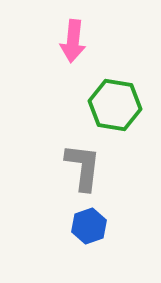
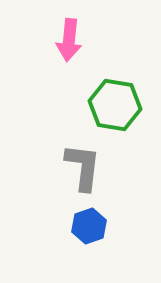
pink arrow: moved 4 px left, 1 px up
